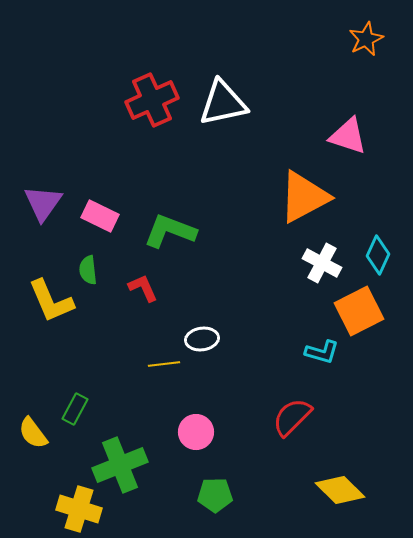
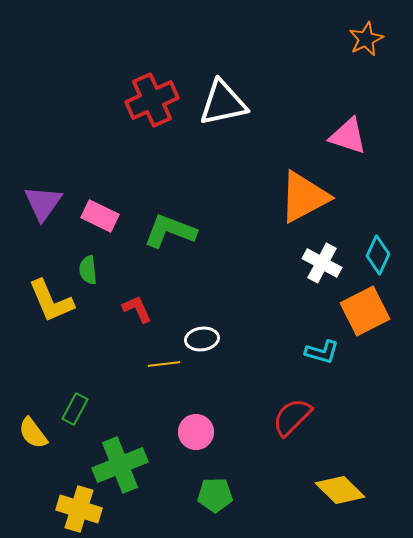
red L-shape: moved 6 px left, 21 px down
orange square: moved 6 px right
